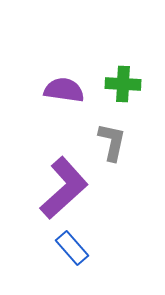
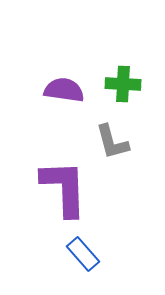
gray L-shape: rotated 153 degrees clockwise
purple L-shape: rotated 50 degrees counterclockwise
blue rectangle: moved 11 px right, 6 px down
